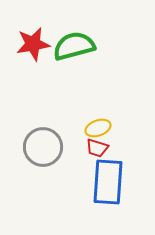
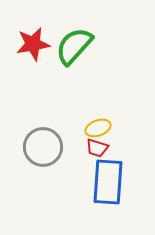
green semicircle: rotated 33 degrees counterclockwise
